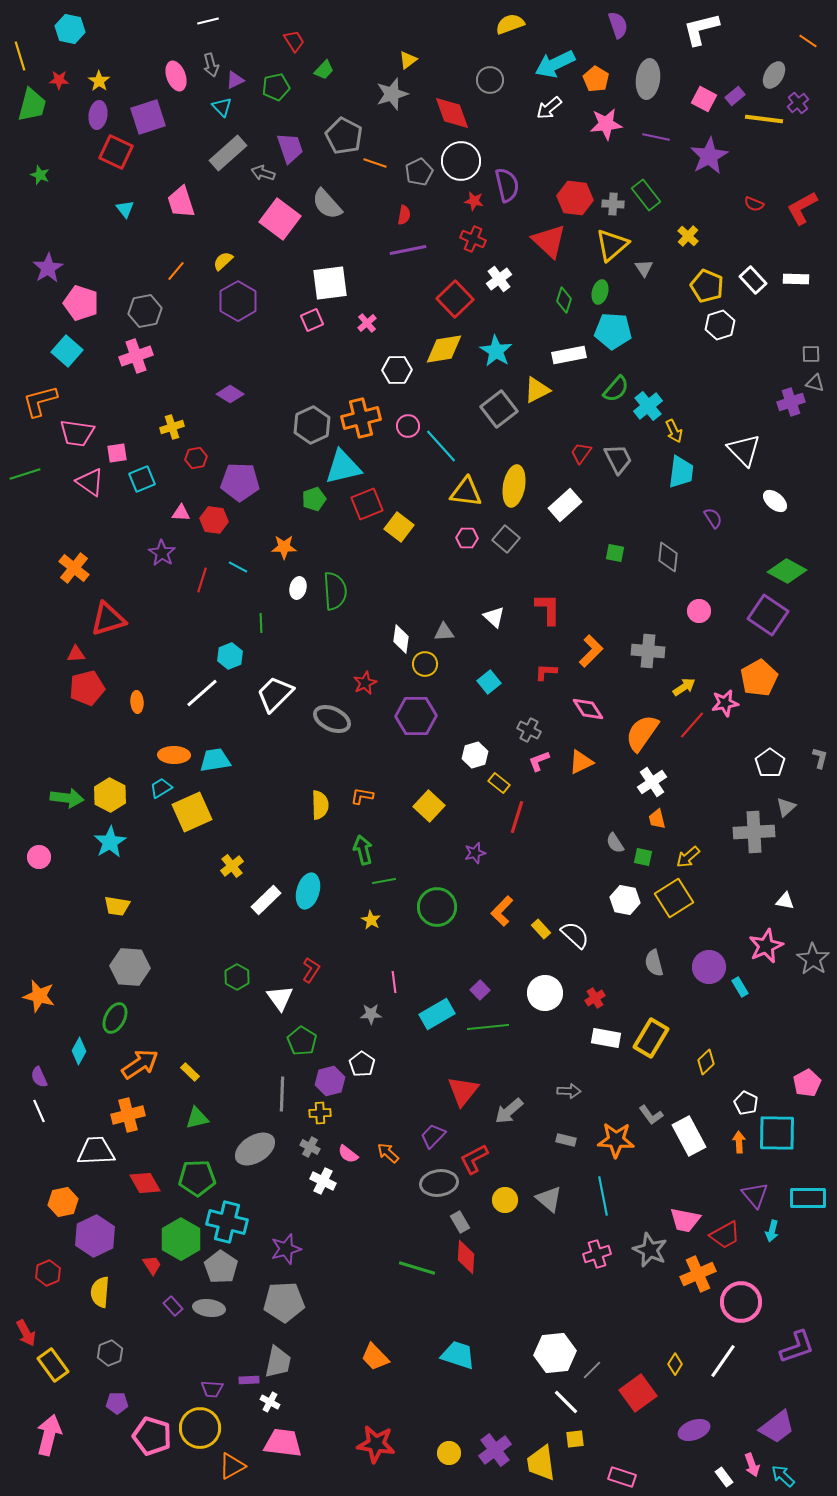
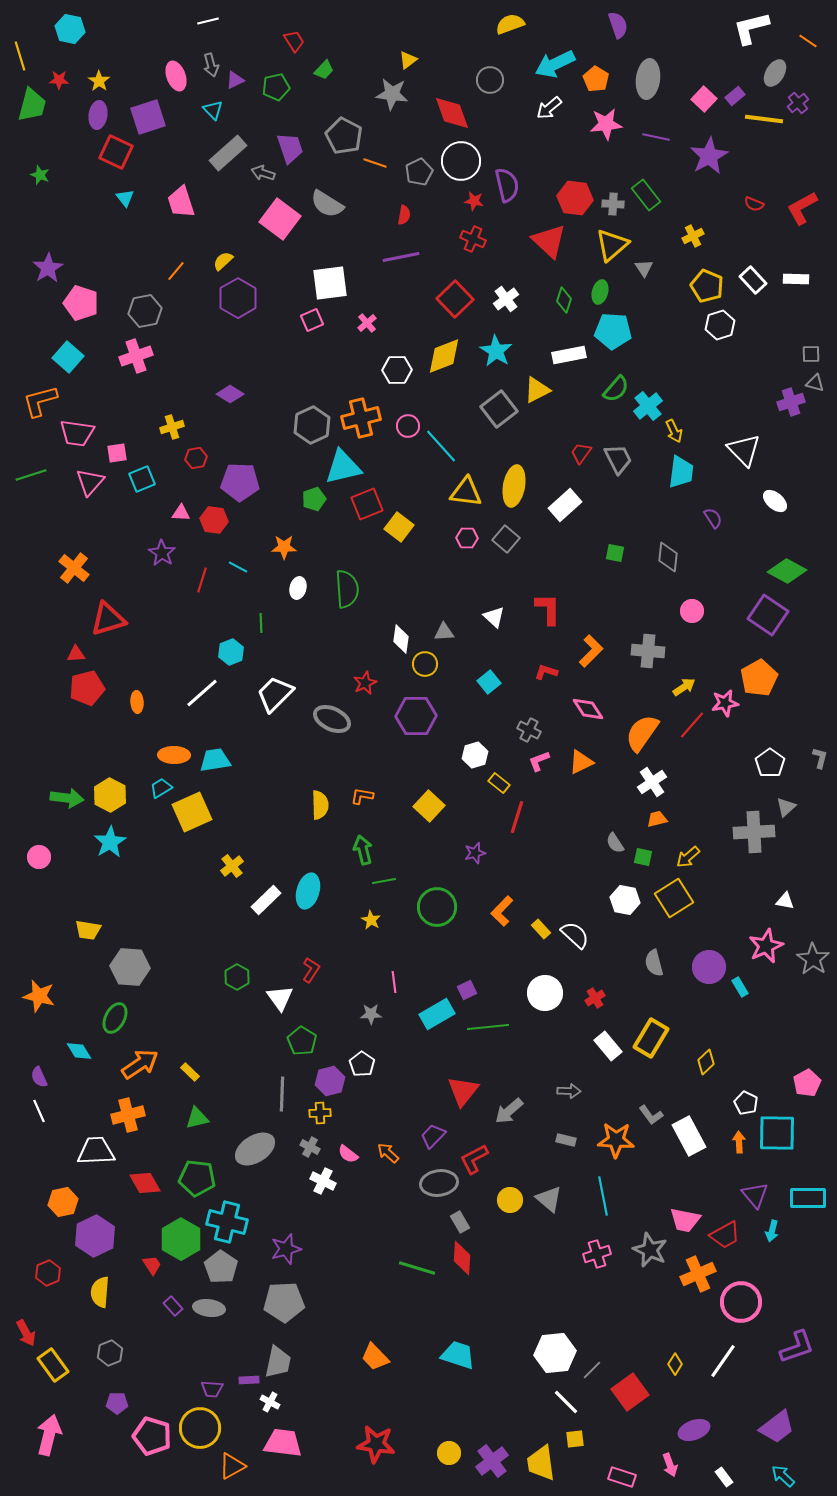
white L-shape at (701, 29): moved 50 px right, 1 px up
gray ellipse at (774, 75): moved 1 px right, 2 px up
gray star at (392, 94): rotated 24 degrees clockwise
pink square at (704, 99): rotated 15 degrees clockwise
cyan triangle at (222, 107): moved 9 px left, 3 px down
gray semicircle at (327, 204): rotated 16 degrees counterclockwise
cyan triangle at (125, 209): moved 11 px up
yellow cross at (688, 236): moved 5 px right; rotated 20 degrees clockwise
purple line at (408, 250): moved 7 px left, 7 px down
white cross at (499, 279): moved 7 px right, 20 px down
purple hexagon at (238, 301): moved 3 px up
yellow diamond at (444, 349): moved 7 px down; rotated 12 degrees counterclockwise
cyan square at (67, 351): moved 1 px right, 6 px down
green line at (25, 474): moved 6 px right, 1 px down
pink triangle at (90, 482): rotated 36 degrees clockwise
green semicircle at (335, 591): moved 12 px right, 2 px up
pink circle at (699, 611): moved 7 px left
cyan hexagon at (230, 656): moved 1 px right, 4 px up
red L-shape at (546, 672): rotated 15 degrees clockwise
orange trapezoid at (657, 819): rotated 90 degrees clockwise
yellow trapezoid at (117, 906): moved 29 px left, 24 px down
purple square at (480, 990): moved 13 px left; rotated 18 degrees clockwise
white rectangle at (606, 1038): moved 2 px right, 8 px down; rotated 40 degrees clockwise
cyan diamond at (79, 1051): rotated 60 degrees counterclockwise
green pentagon at (197, 1178): rotated 9 degrees clockwise
yellow circle at (505, 1200): moved 5 px right
red diamond at (466, 1257): moved 4 px left, 1 px down
red square at (638, 1393): moved 8 px left, 1 px up
purple cross at (495, 1450): moved 3 px left, 11 px down
pink arrow at (752, 1465): moved 82 px left
